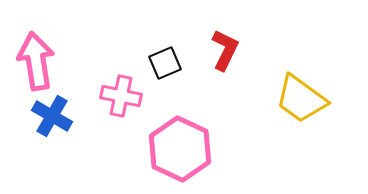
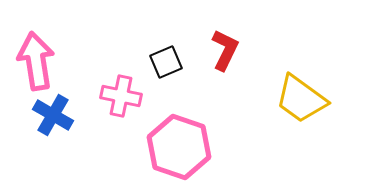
black square: moved 1 px right, 1 px up
blue cross: moved 1 px right, 1 px up
pink hexagon: moved 1 px left, 2 px up; rotated 6 degrees counterclockwise
